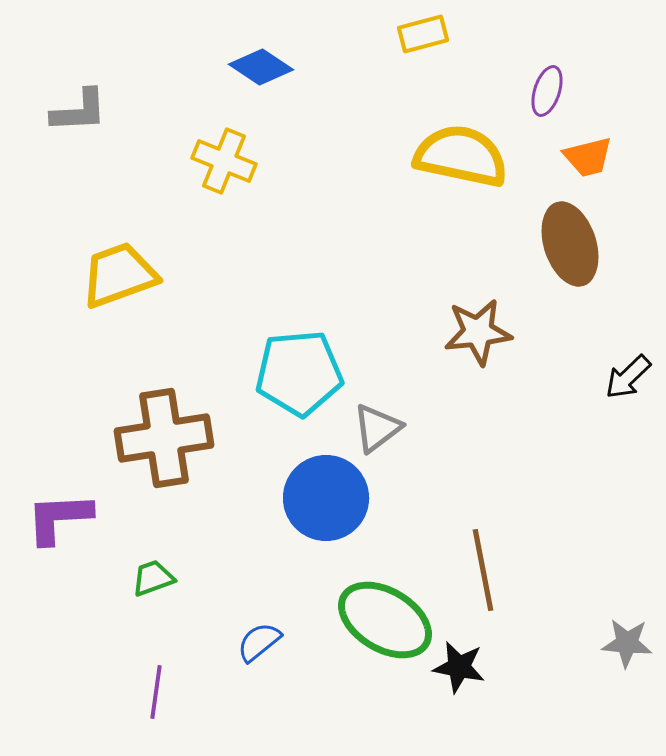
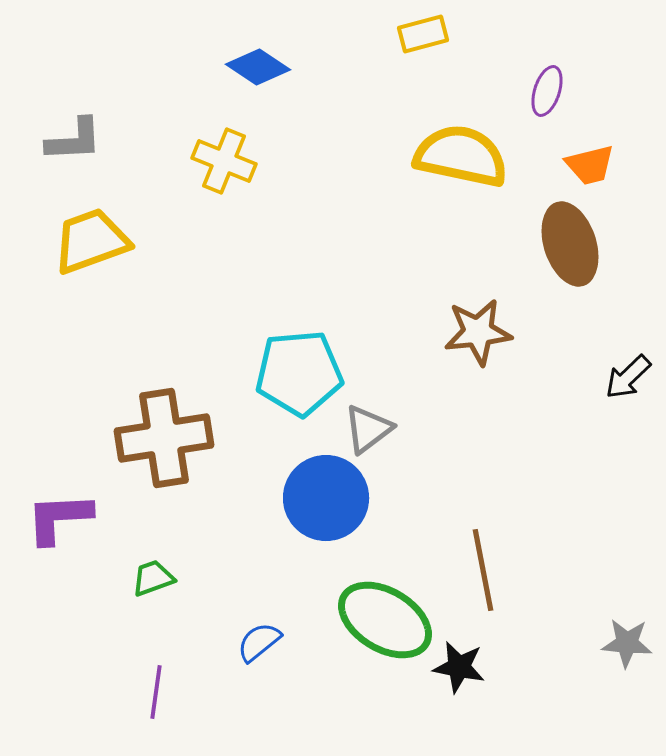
blue diamond: moved 3 px left
gray L-shape: moved 5 px left, 29 px down
orange trapezoid: moved 2 px right, 8 px down
yellow trapezoid: moved 28 px left, 34 px up
gray triangle: moved 9 px left, 1 px down
